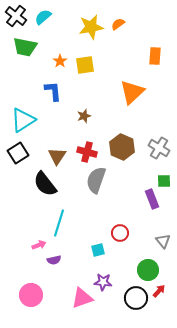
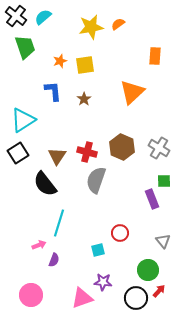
green trapezoid: rotated 120 degrees counterclockwise
orange star: rotated 16 degrees clockwise
brown star: moved 17 px up; rotated 16 degrees counterclockwise
purple semicircle: rotated 56 degrees counterclockwise
